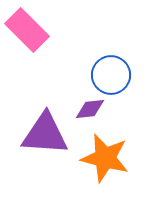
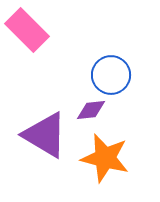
purple diamond: moved 1 px right, 1 px down
purple triangle: moved 1 px down; rotated 27 degrees clockwise
